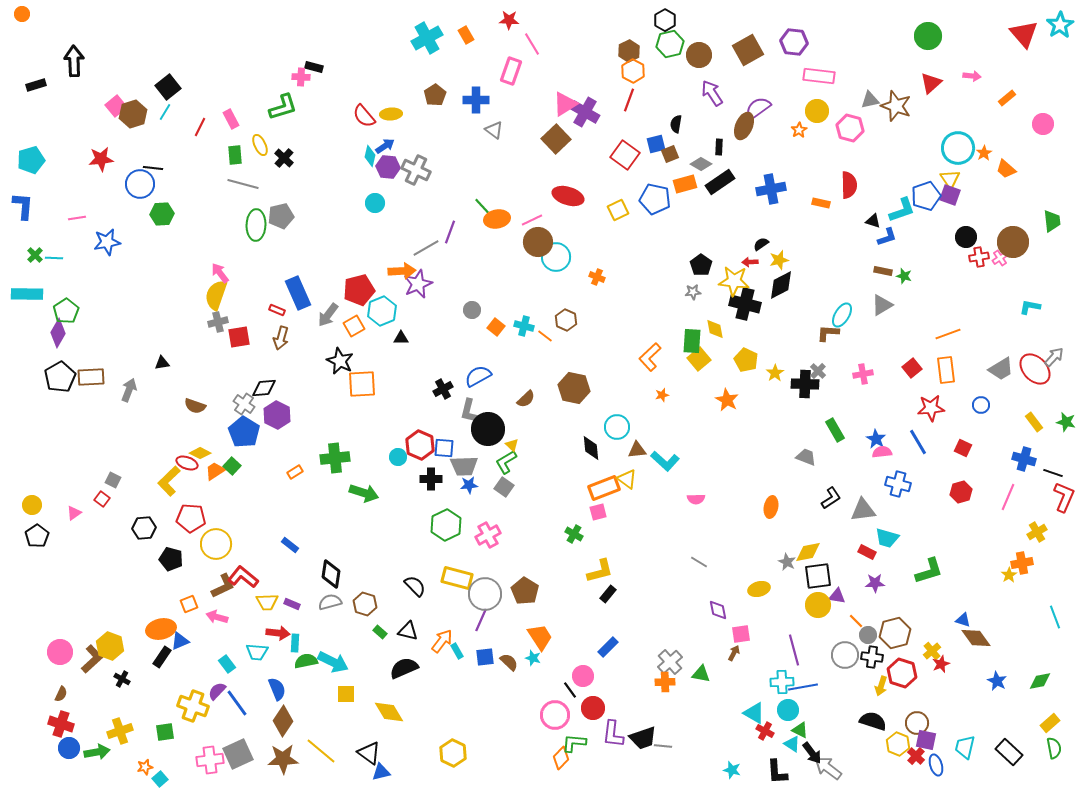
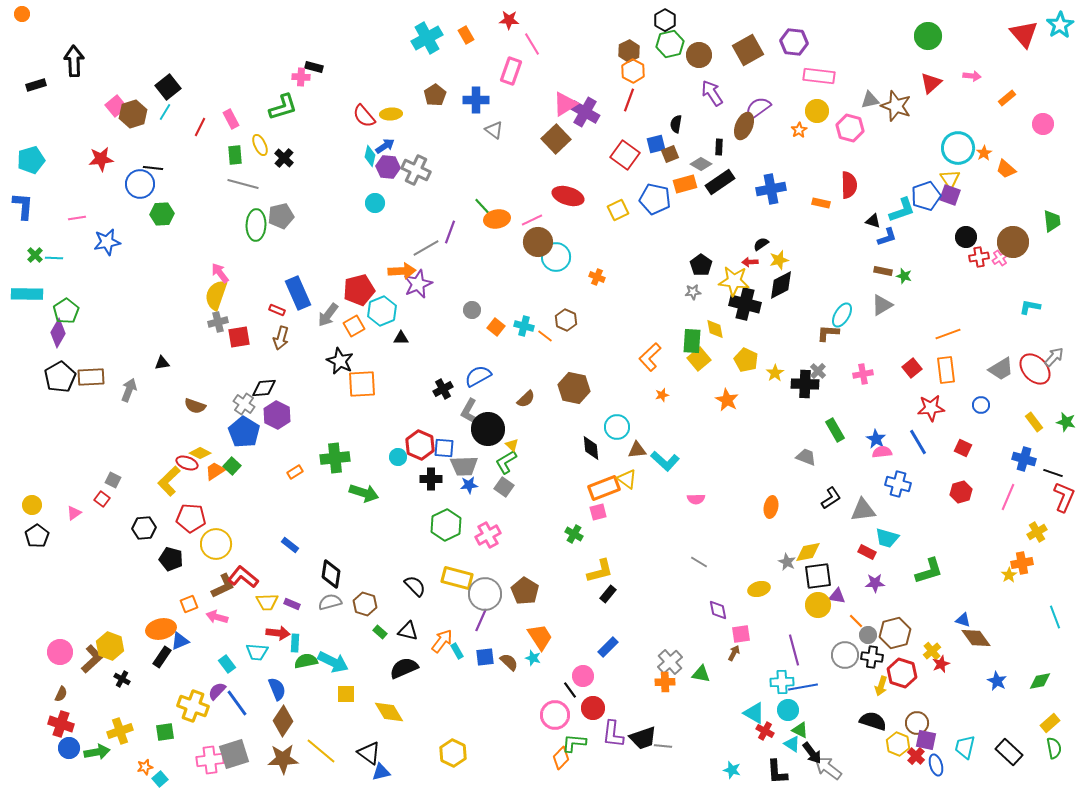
gray L-shape at (469, 411): rotated 15 degrees clockwise
gray square at (238, 754): moved 4 px left; rotated 8 degrees clockwise
